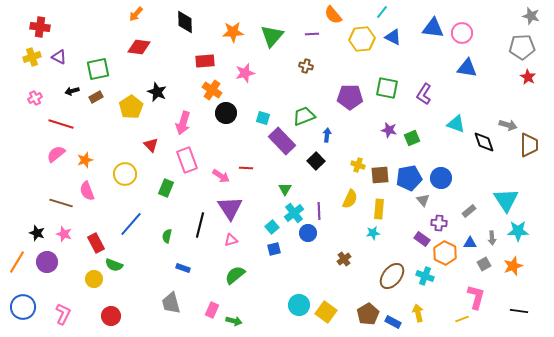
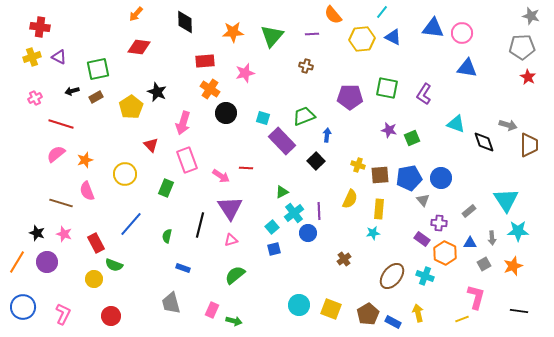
orange cross at (212, 90): moved 2 px left, 1 px up
green triangle at (285, 189): moved 3 px left, 3 px down; rotated 32 degrees clockwise
yellow square at (326, 312): moved 5 px right, 3 px up; rotated 15 degrees counterclockwise
